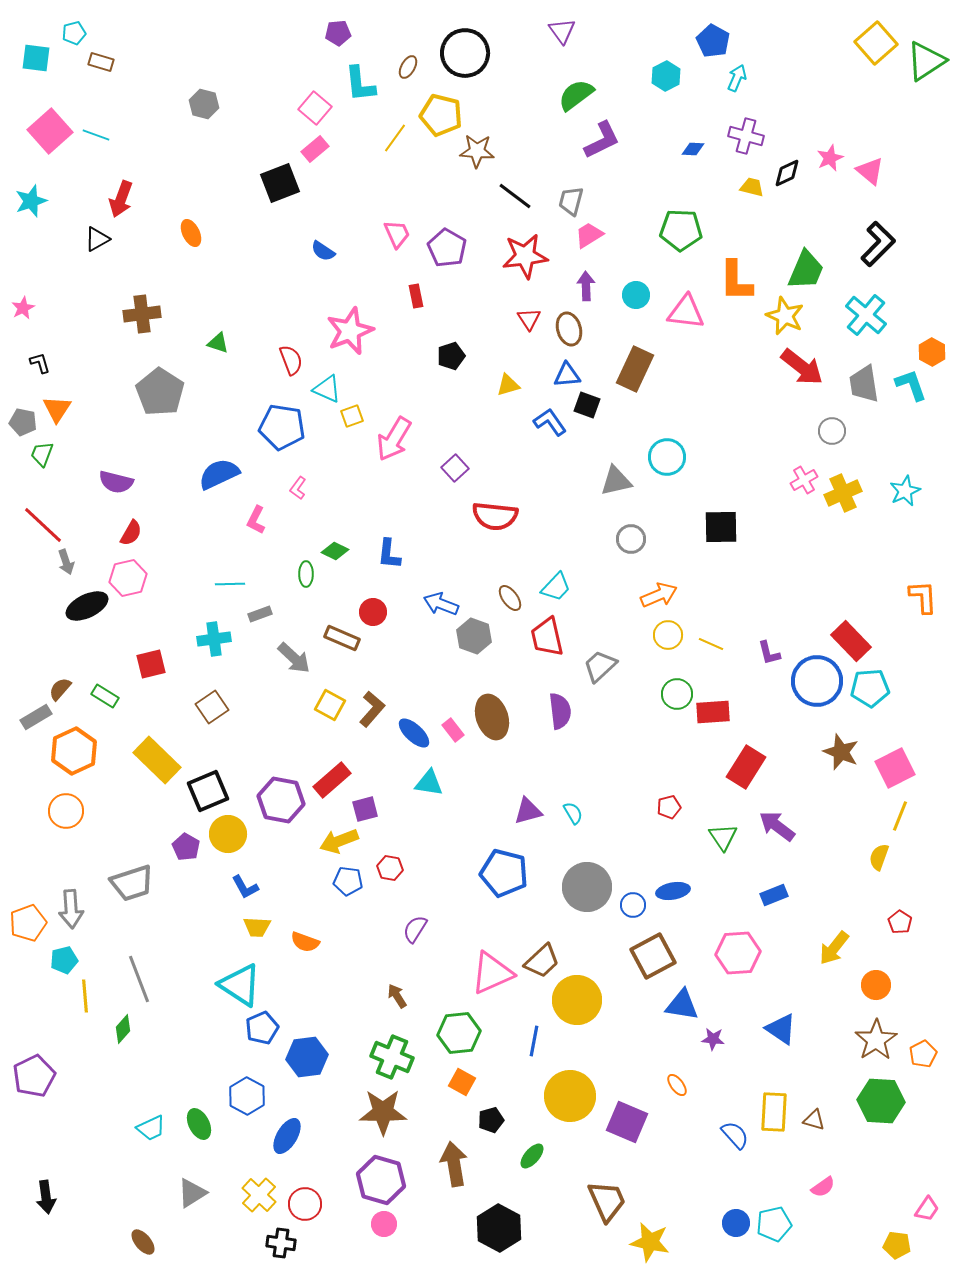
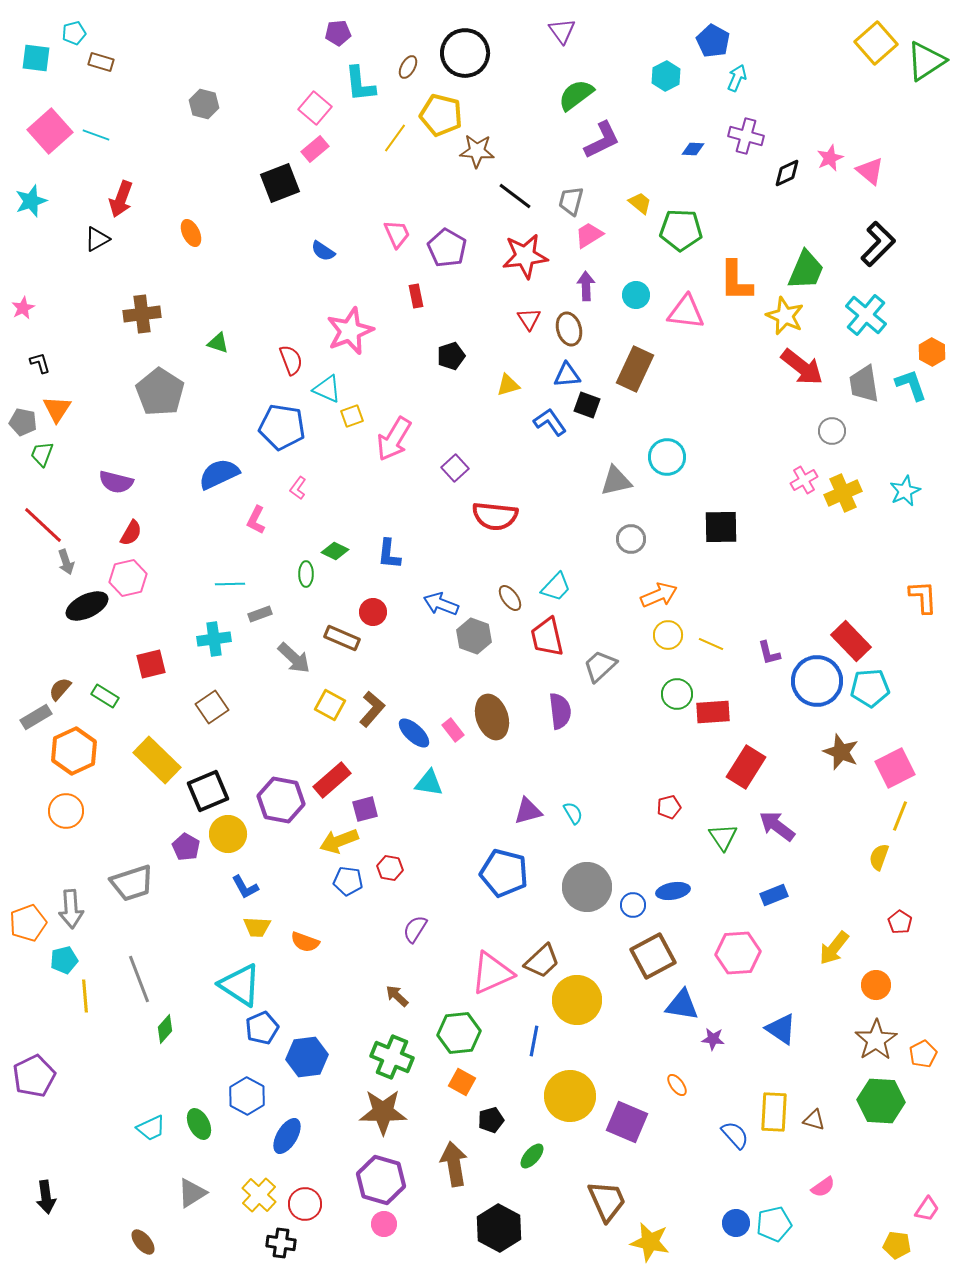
yellow trapezoid at (752, 187): moved 112 px left, 16 px down; rotated 25 degrees clockwise
brown arrow at (397, 996): rotated 15 degrees counterclockwise
green diamond at (123, 1029): moved 42 px right
